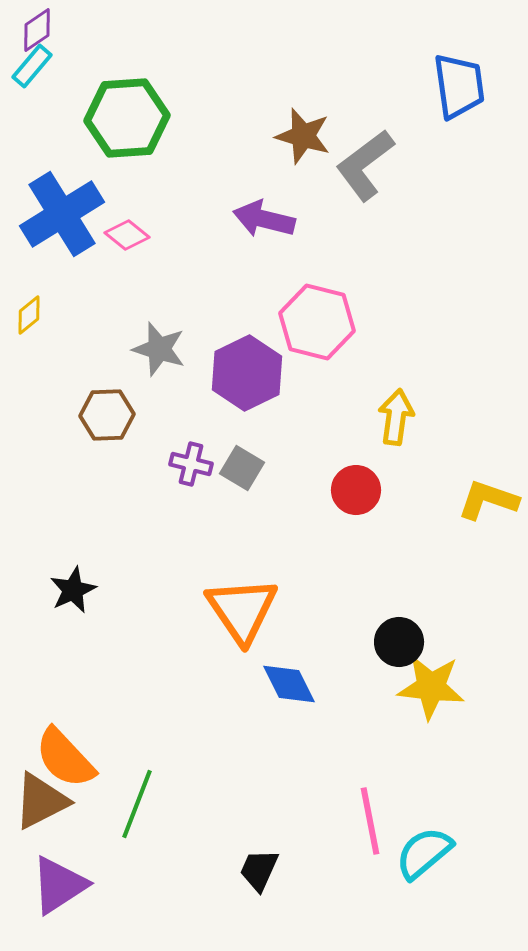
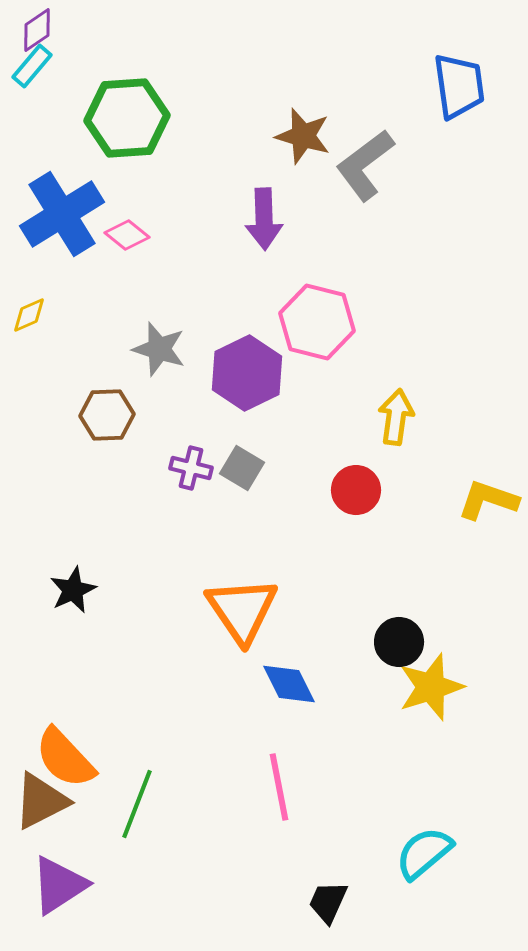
purple arrow: rotated 106 degrees counterclockwise
yellow diamond: rotated 15 degrees clockwise
purple cross: moved 4 px down
yellow star: rotated 24 degrees counterclockwise
pink line: moved 91 px left, 34 px up
black trapezoid: moved 69 px right, 32 px down
